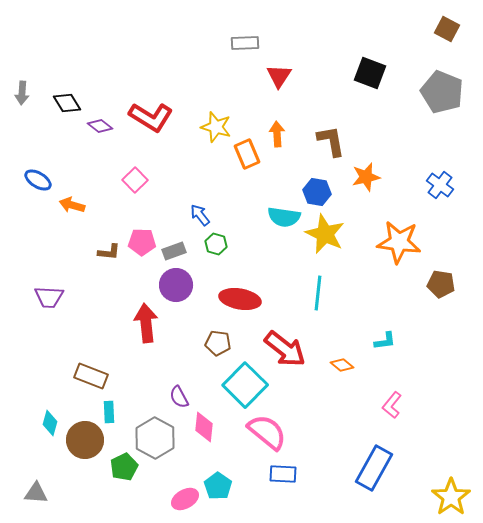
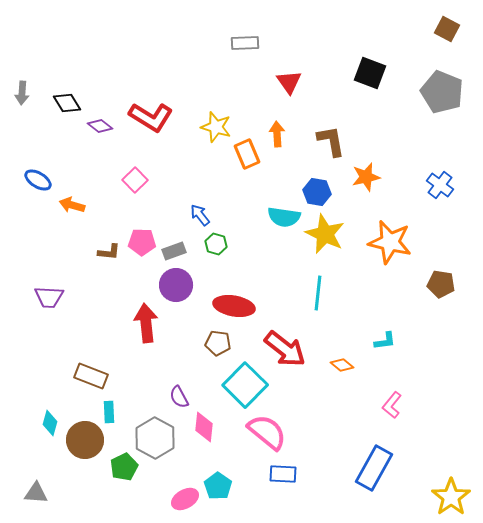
red triangle at (279, 76): moved 10 px right, 6 px down; rotated 8 degrees counterclockwise
orange star at (399, 242): moved 9 px left; rotated 6 degrees clockwise
red ellipse at (240, 299): moved 6 px left, 7 px down
